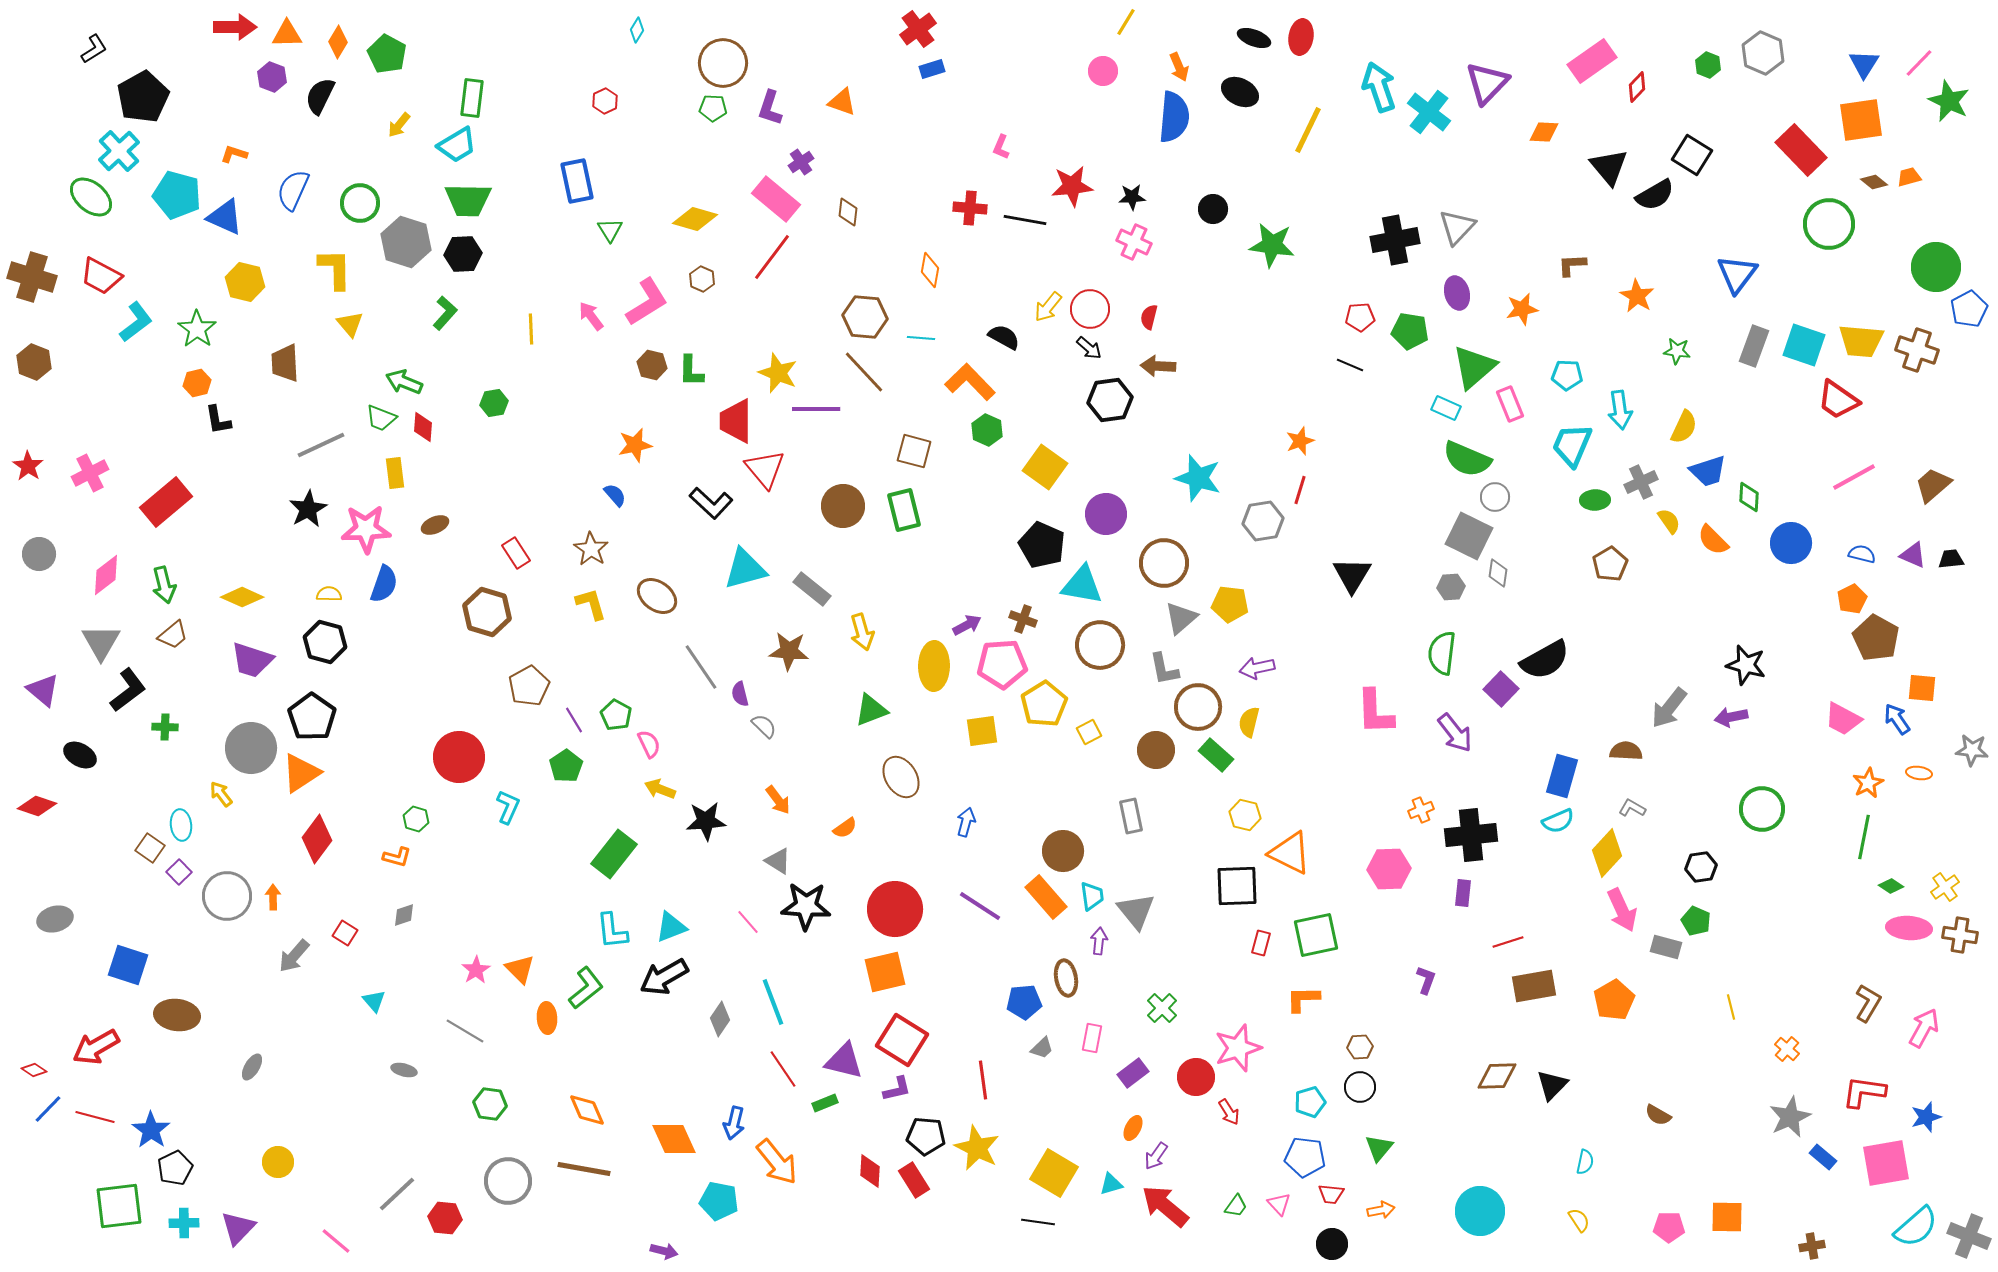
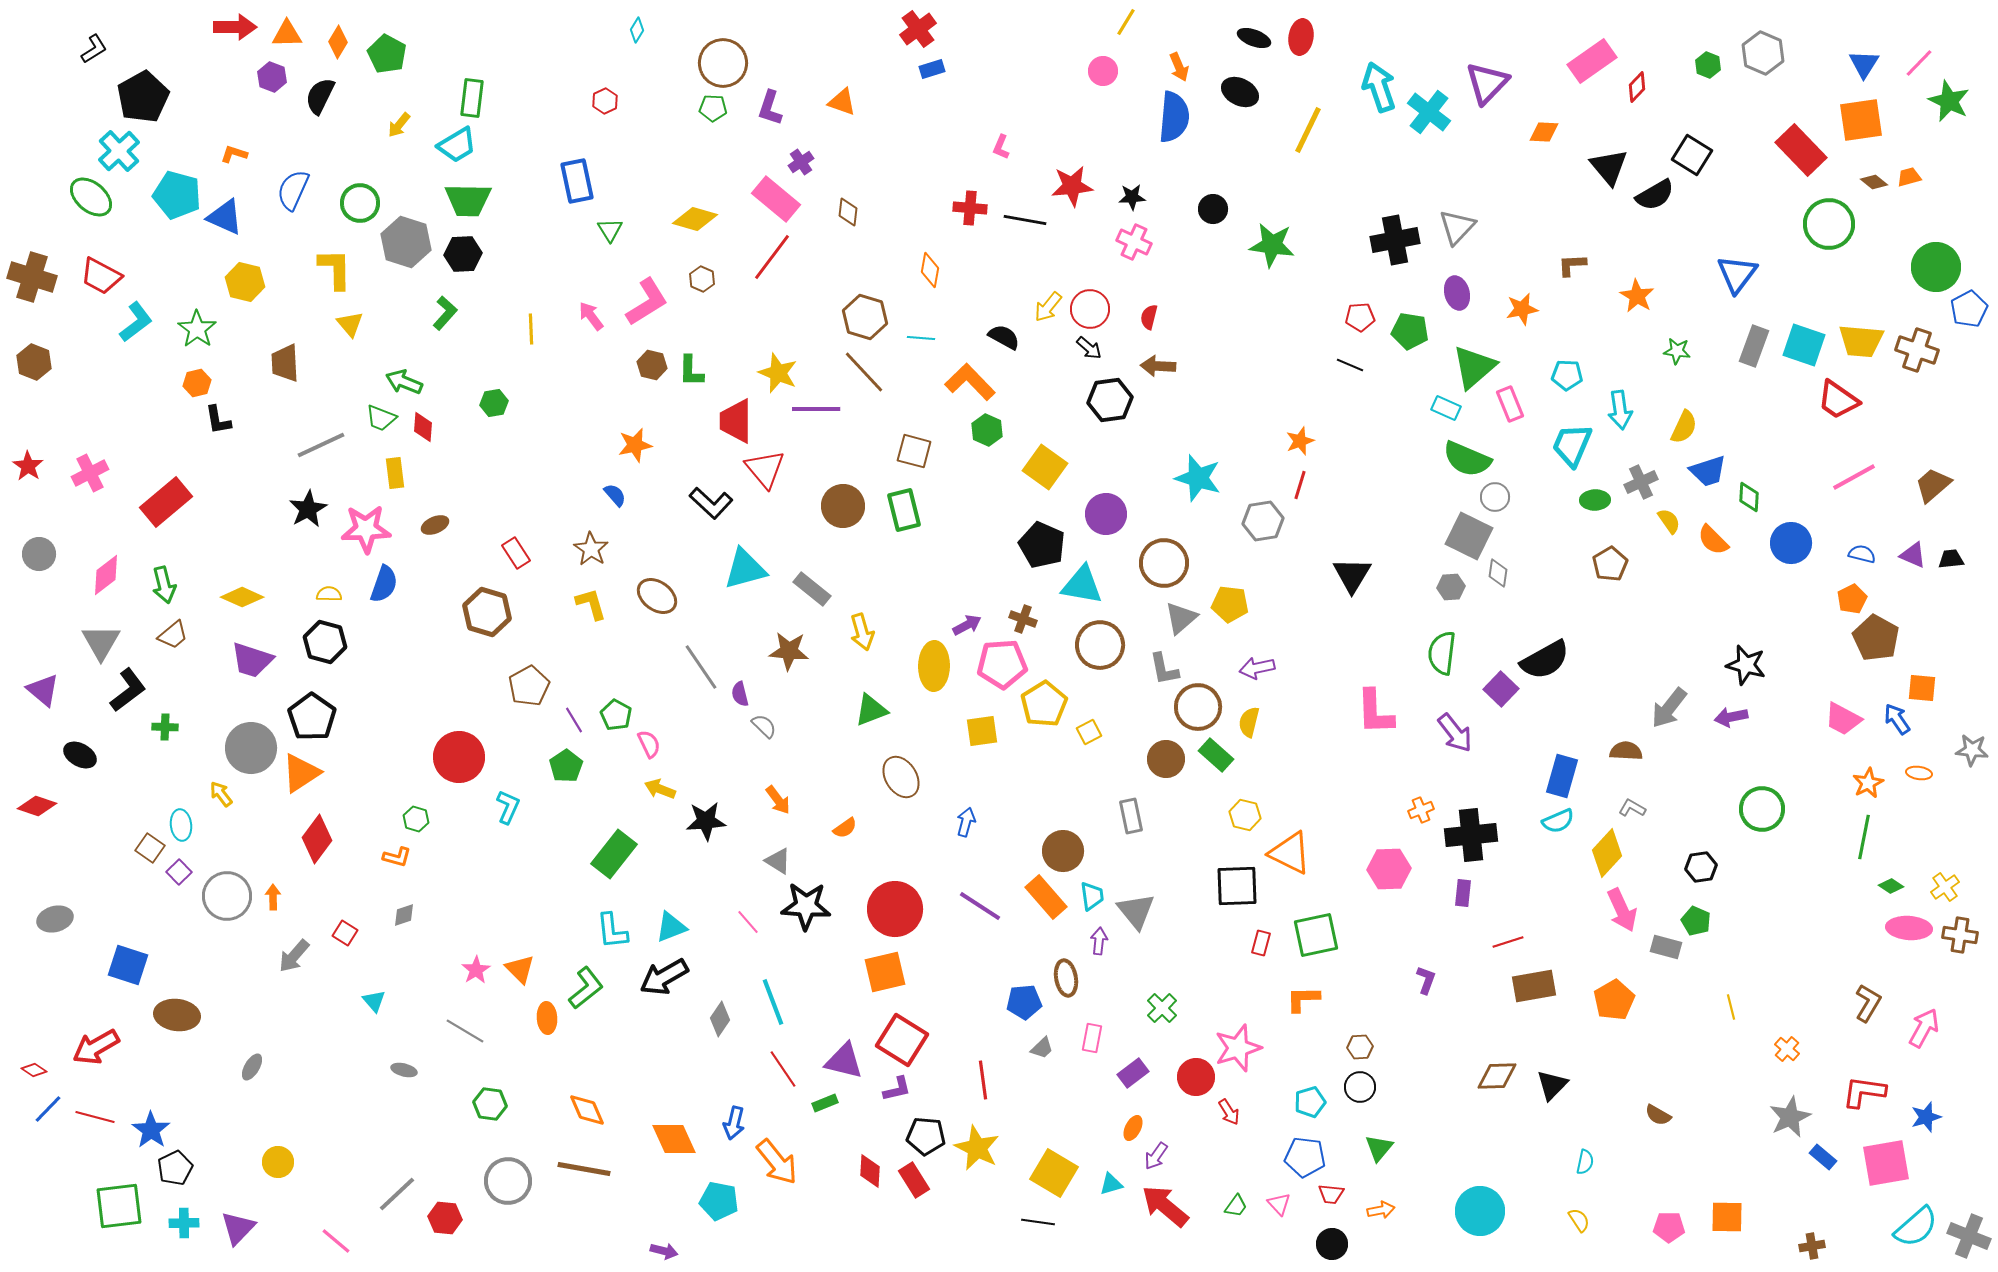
brown hexagon at (865, 317): rotated 12 degrees clockwise
red line at (1300, 490): moved 5 px up
brown circle at (1156, 750): moved 10 px right, 9 px down
